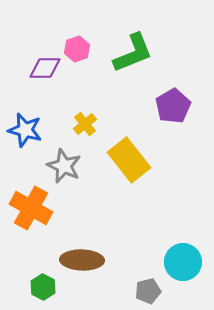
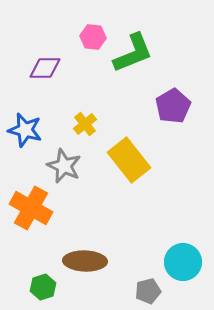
pink hexagon: moved 16 px right, 12 px up; rotated 25 degrees clockwise
brown ellipse: moved 3 px right, 1 px down
green hexagon: rotated 15 degrees clockwise
